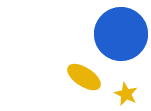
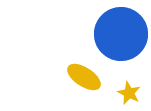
yellow star: moved 3 px right, 1 px up
